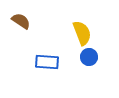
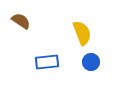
blue circle: moved 2 px right, 5 px down
blue rectangle: rotated 10 degrees counterclockwise
